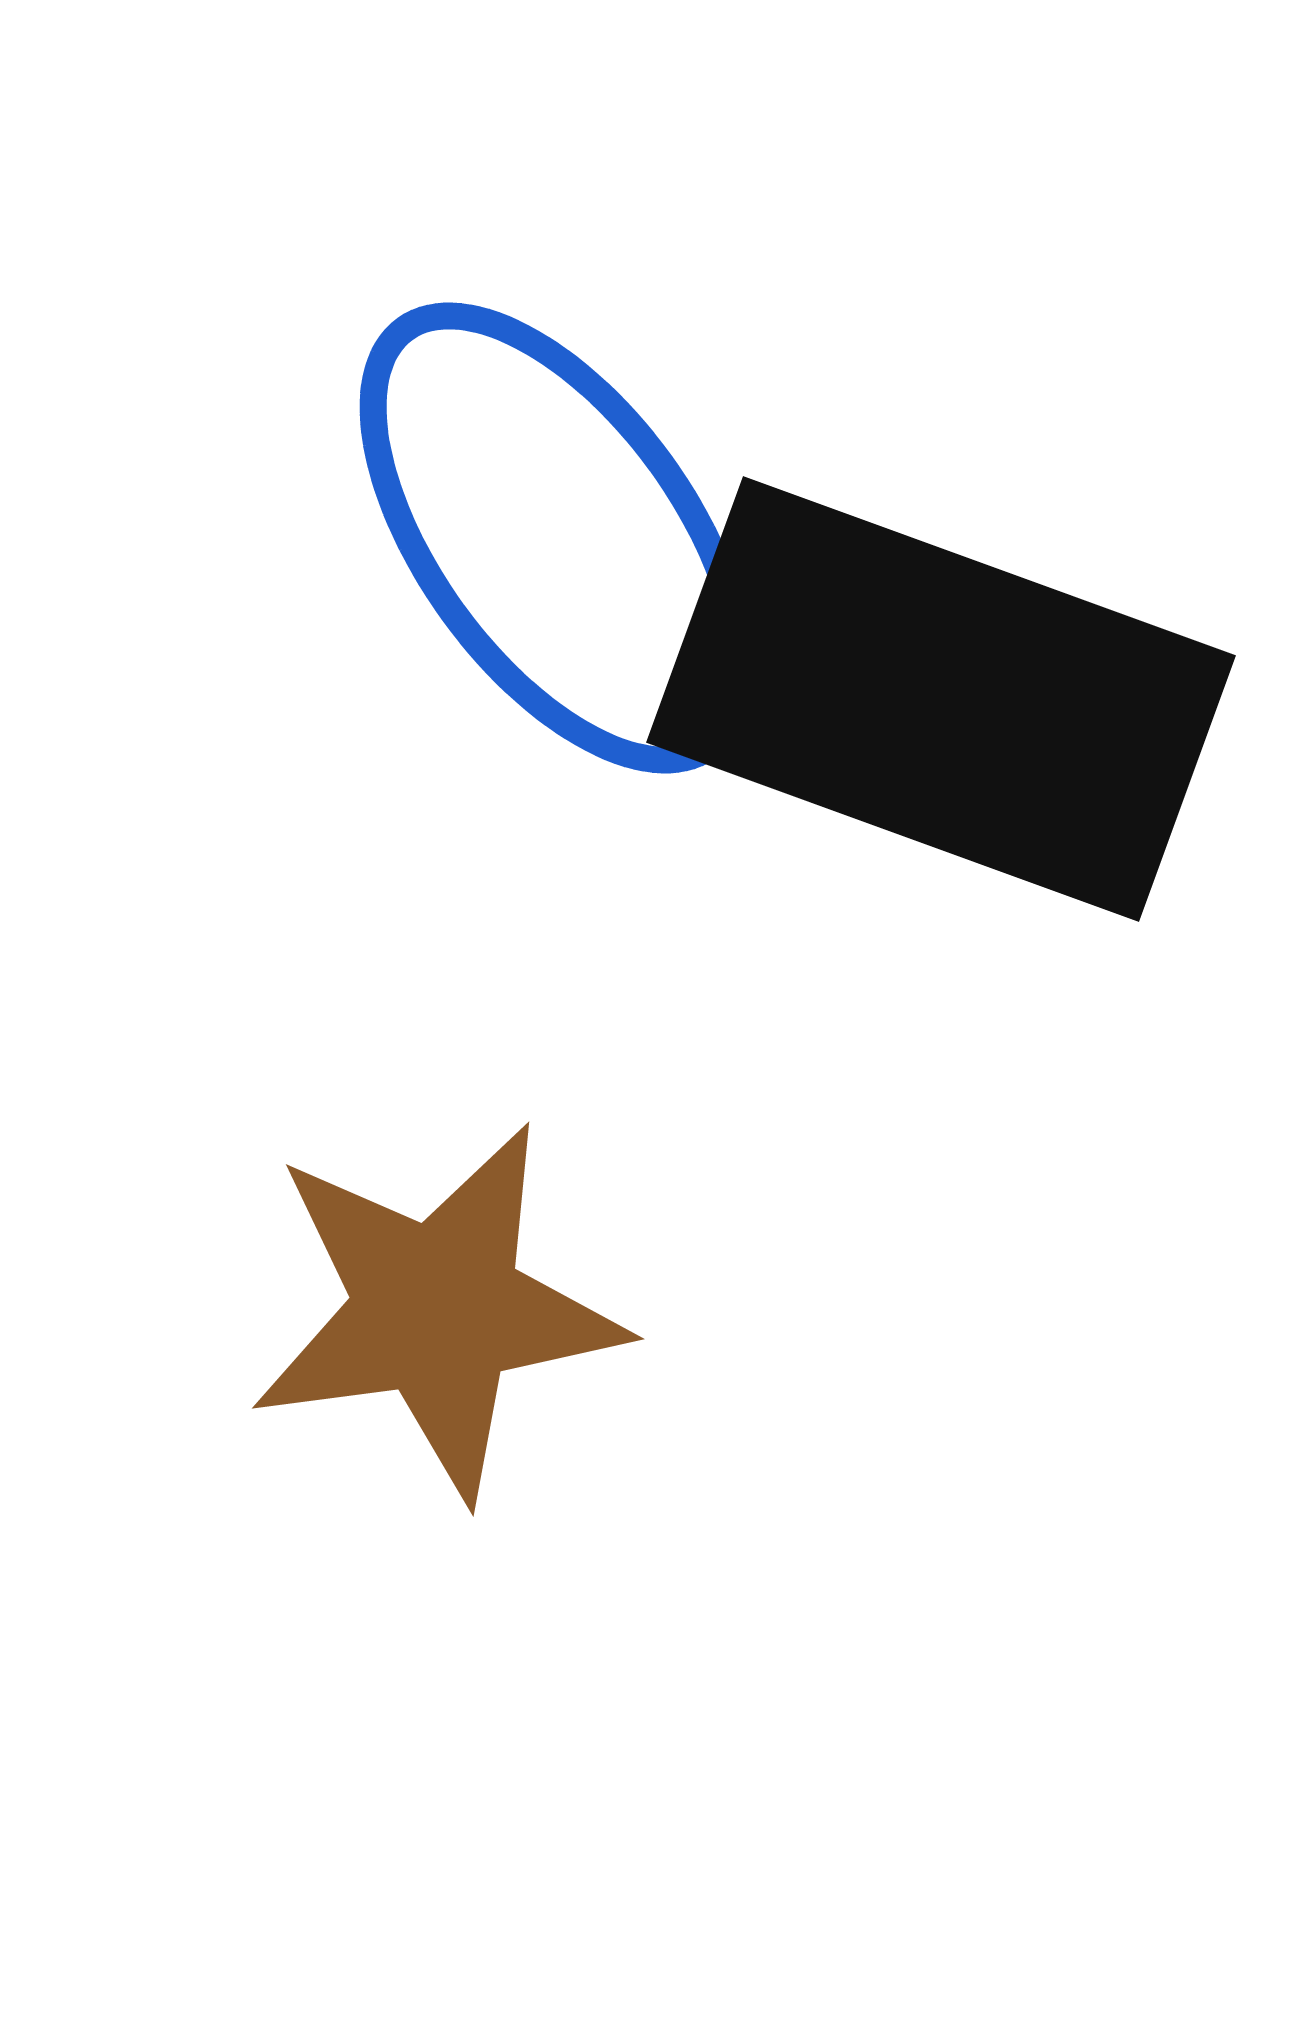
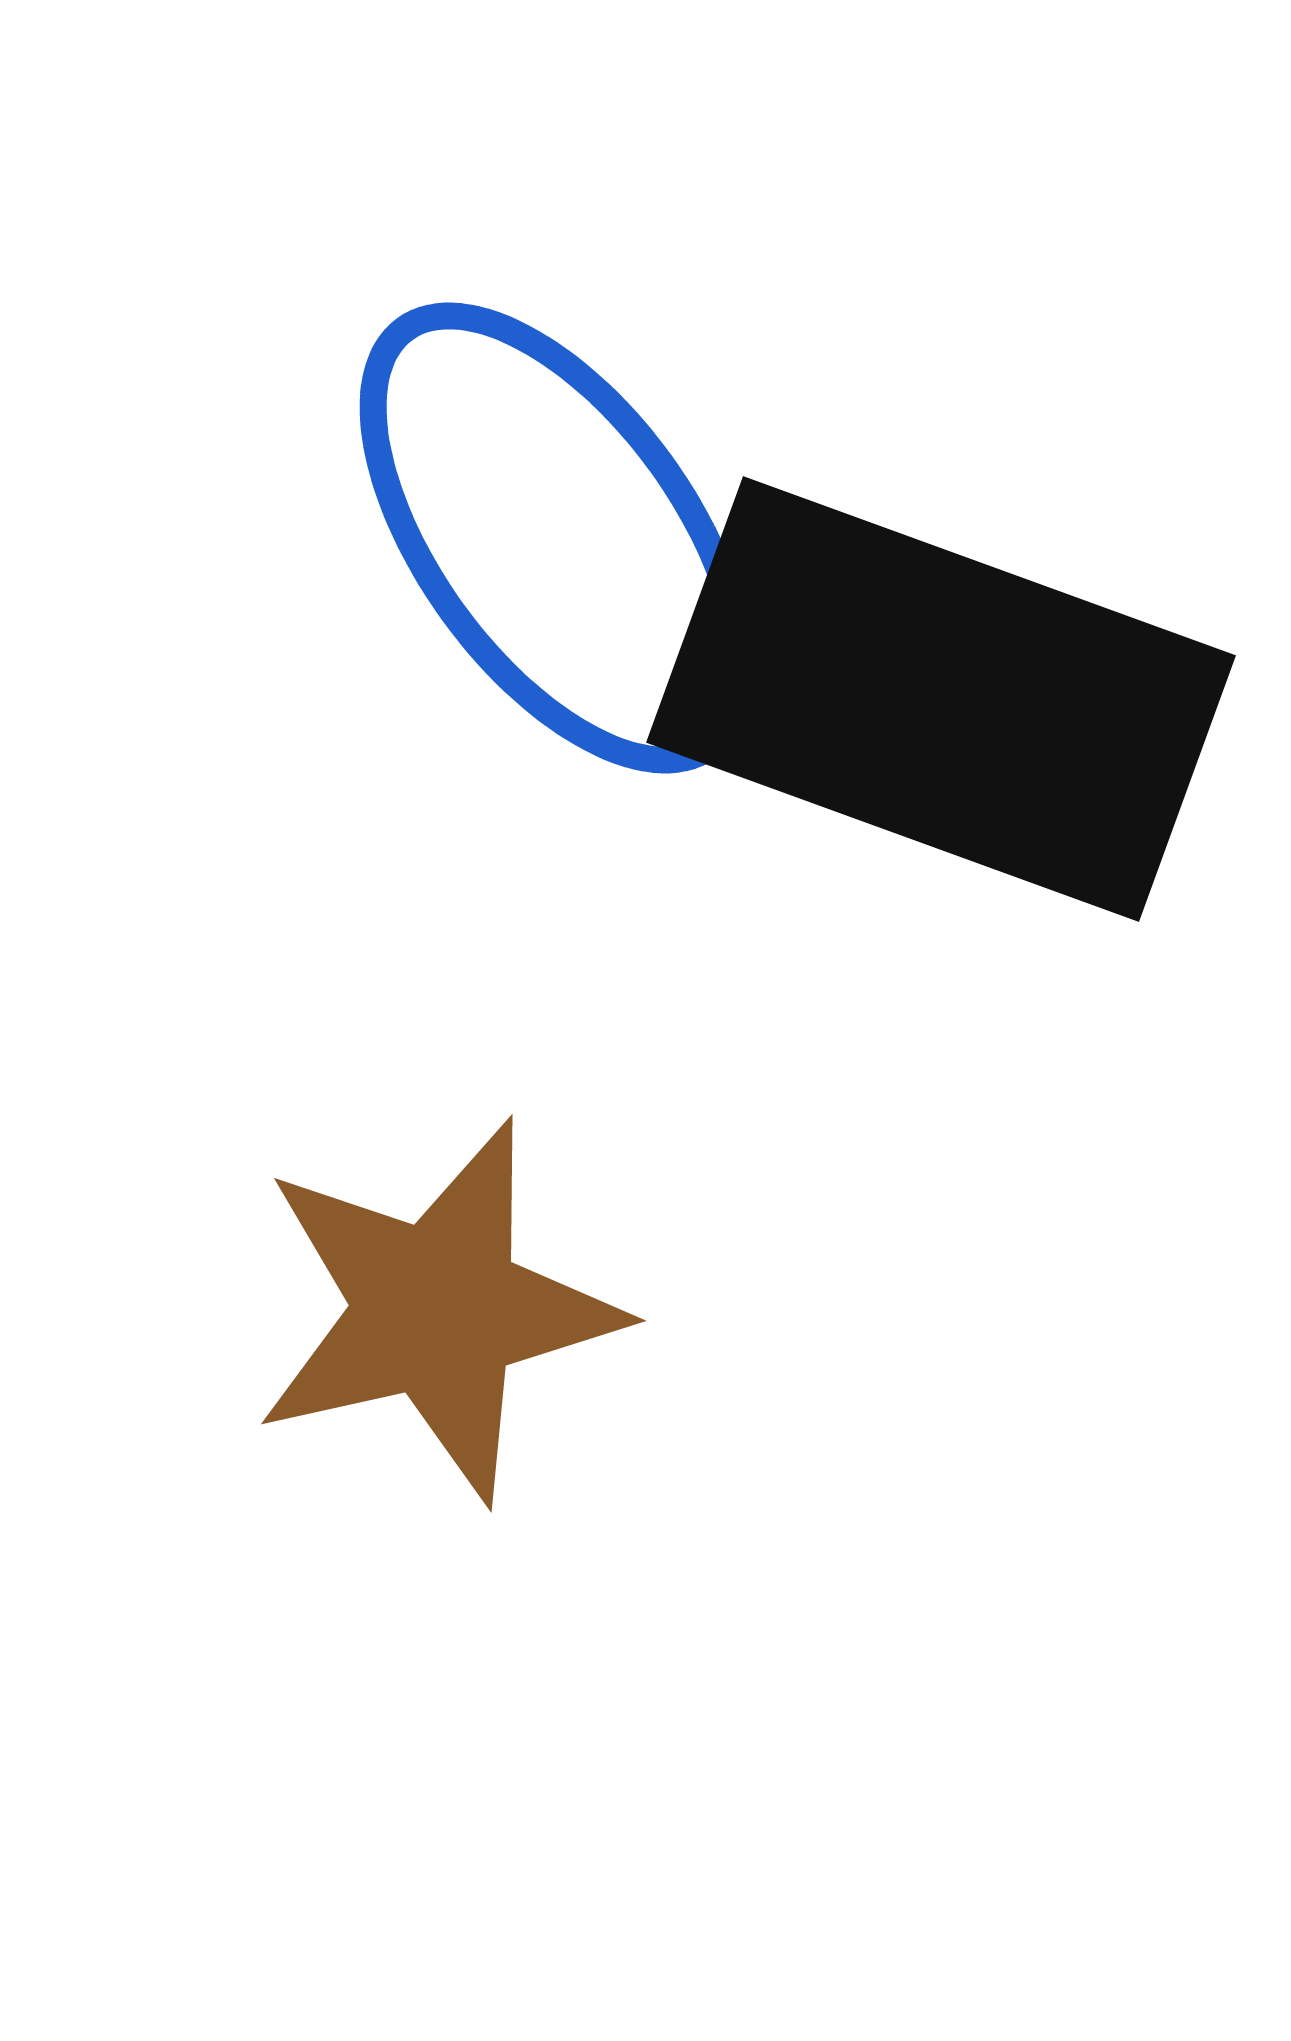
brown star: rotated 5 degrees counterclockwise
